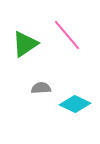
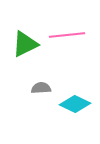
pink line: rotated 56 degrees counterclockwise
green triangle: rotated 8 degrees clockwise
